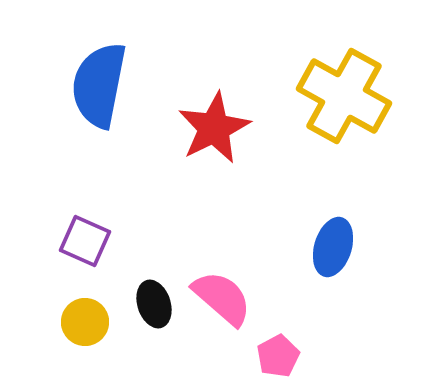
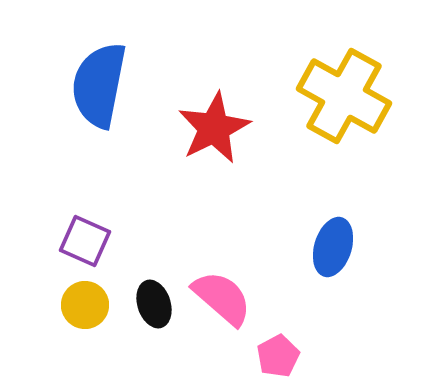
yellow circle: moved 17 px up
